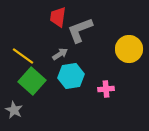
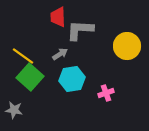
red trapezoid: rotated 10 degrees counterclockwise
gray L-shape: rotated 24 degrees clockwise
yellow circle: moved 2 px left, 3 px up
cyan hexagon: moved 1 px right, 3 px down
green square: moved 2 px left, 4 px up
pink cross: moved 4 px down; rotated 14 degrees counterclockwise
gray star: rotated 18 degrees counterclockwise
